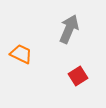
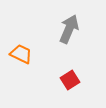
red square: moved 8 px left, 4 px down
